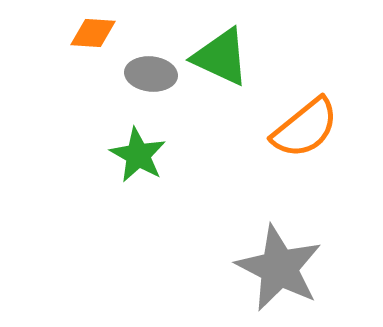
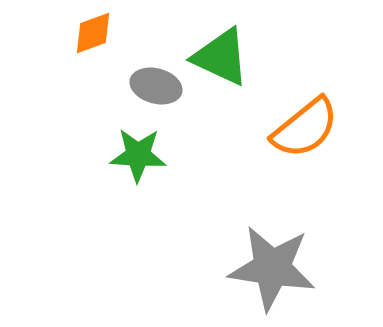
orange diamond: rotated 24 degrees counterclockwise
gray ellipse: moved 5 px right, 12 px down; rotated 9 degrees clockwise
green star: rotated 26 degrees counterclockwise
gray star: moved 7 px left; rotated 18 degrees counterclockwise
